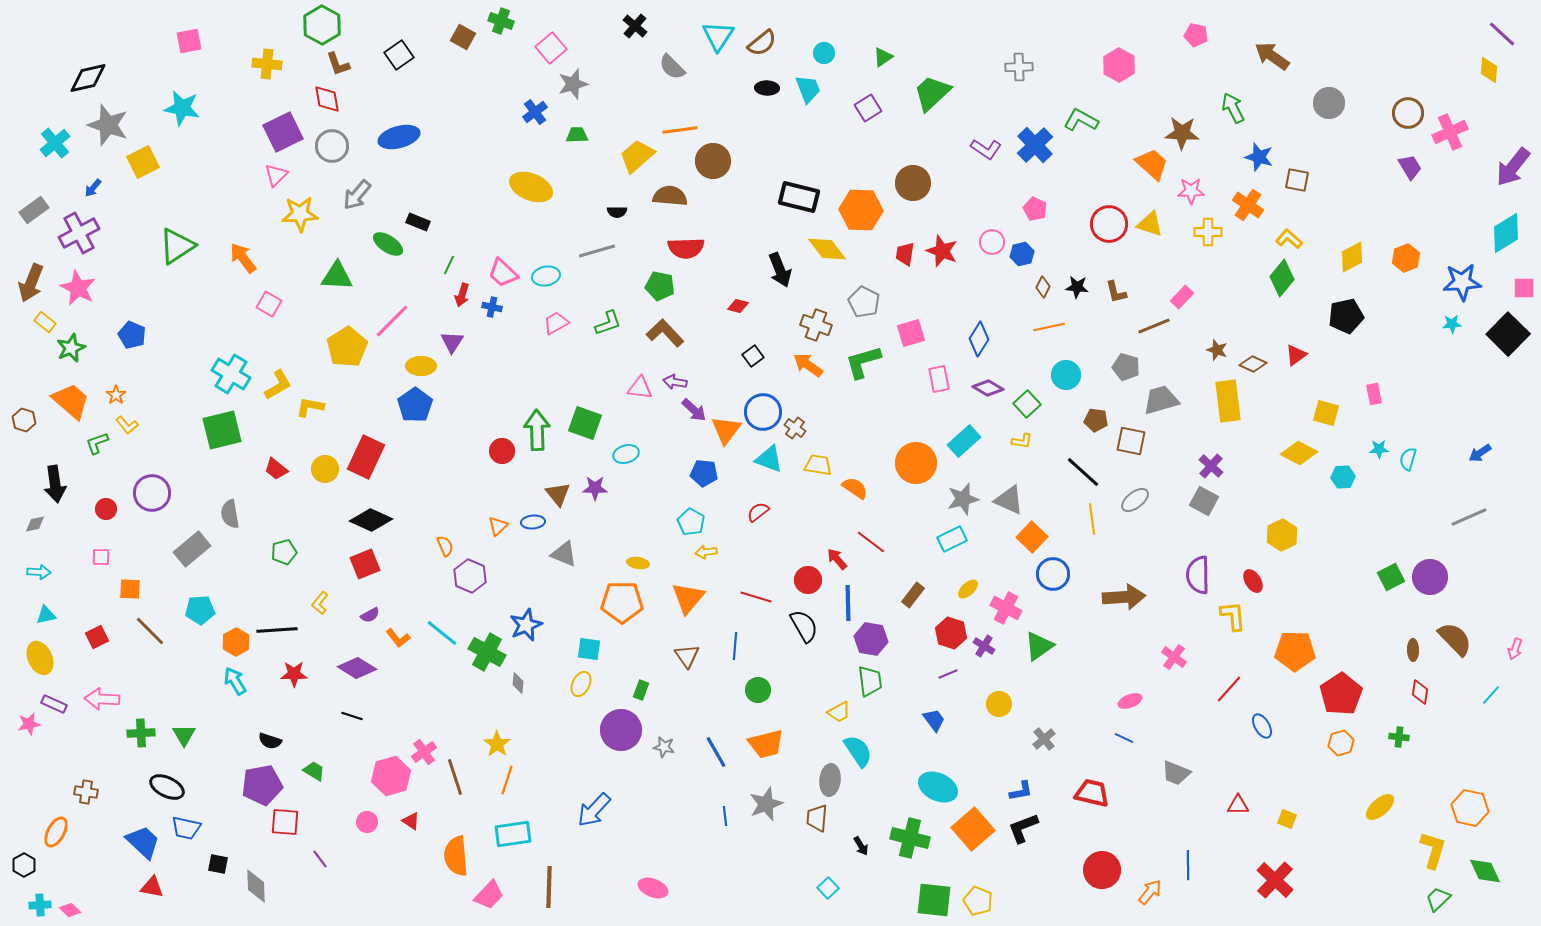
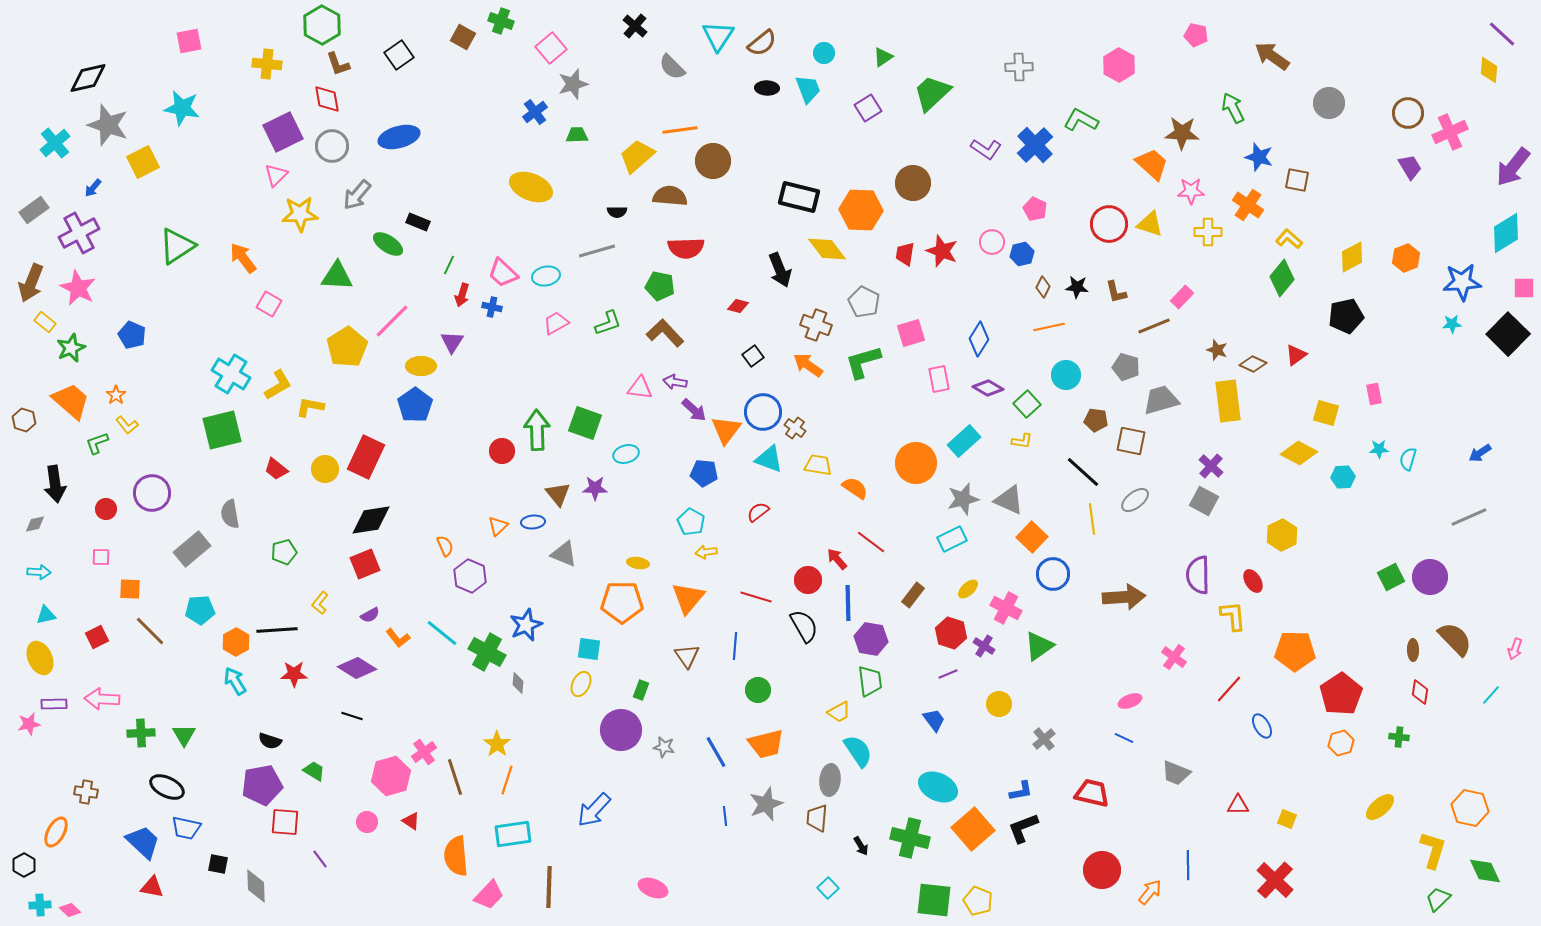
black diamond at (371, 520): rotated 33 degrees counterclockwise
purple rectangle at (54, 704): rotated 25 degrees counterclockwise
